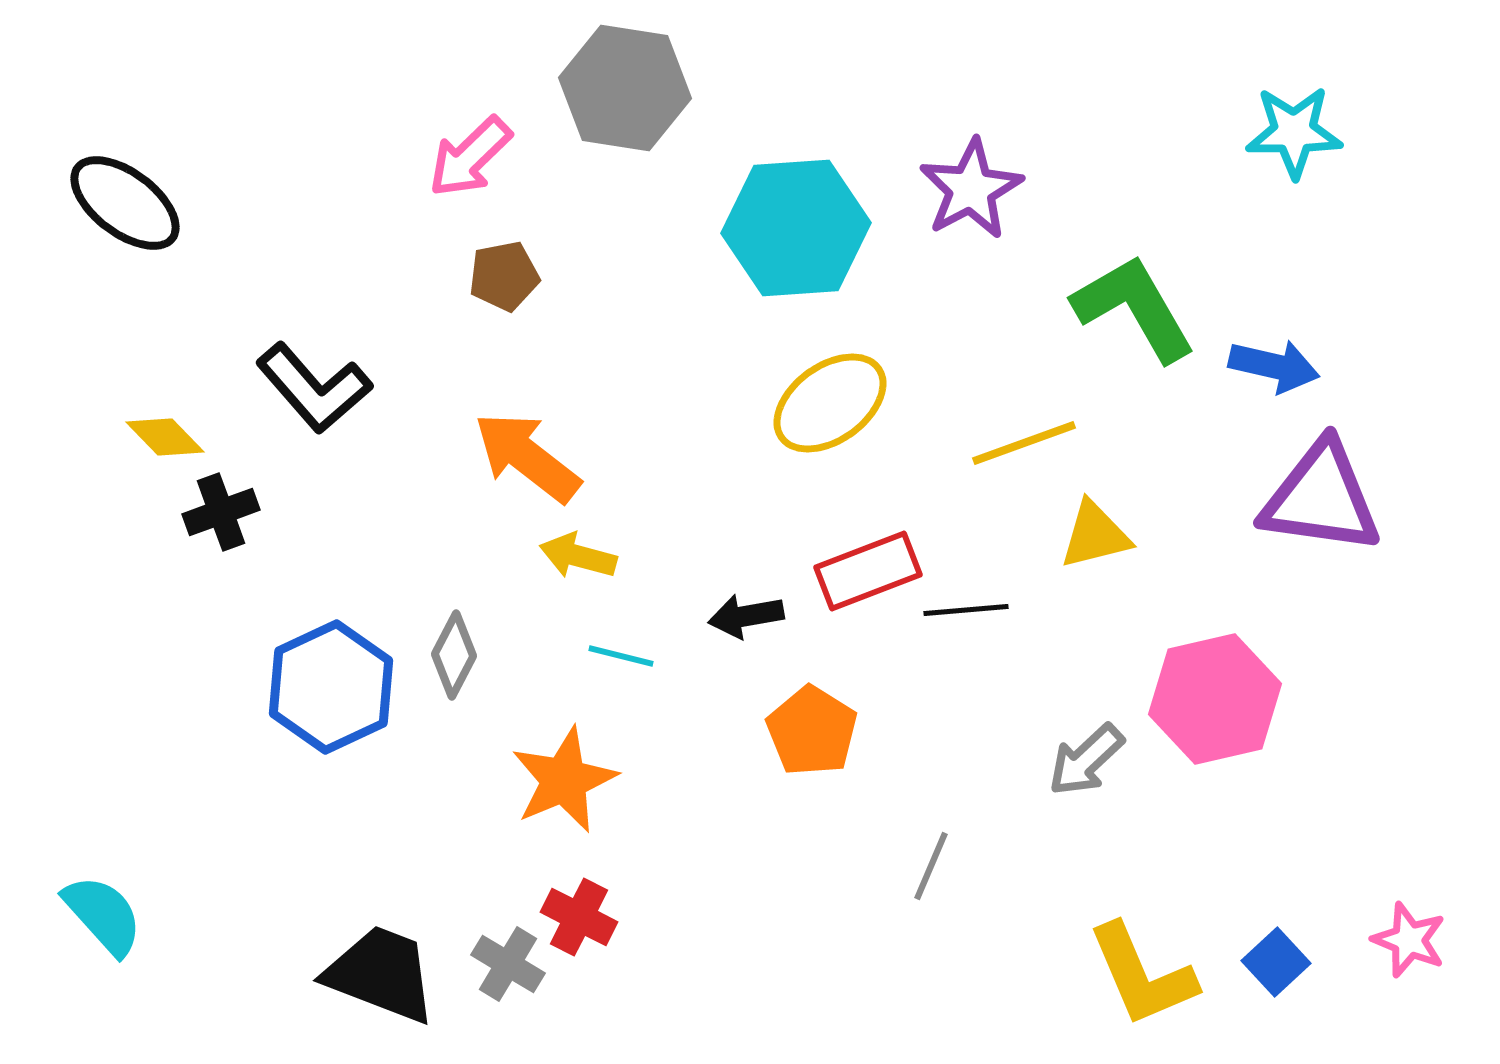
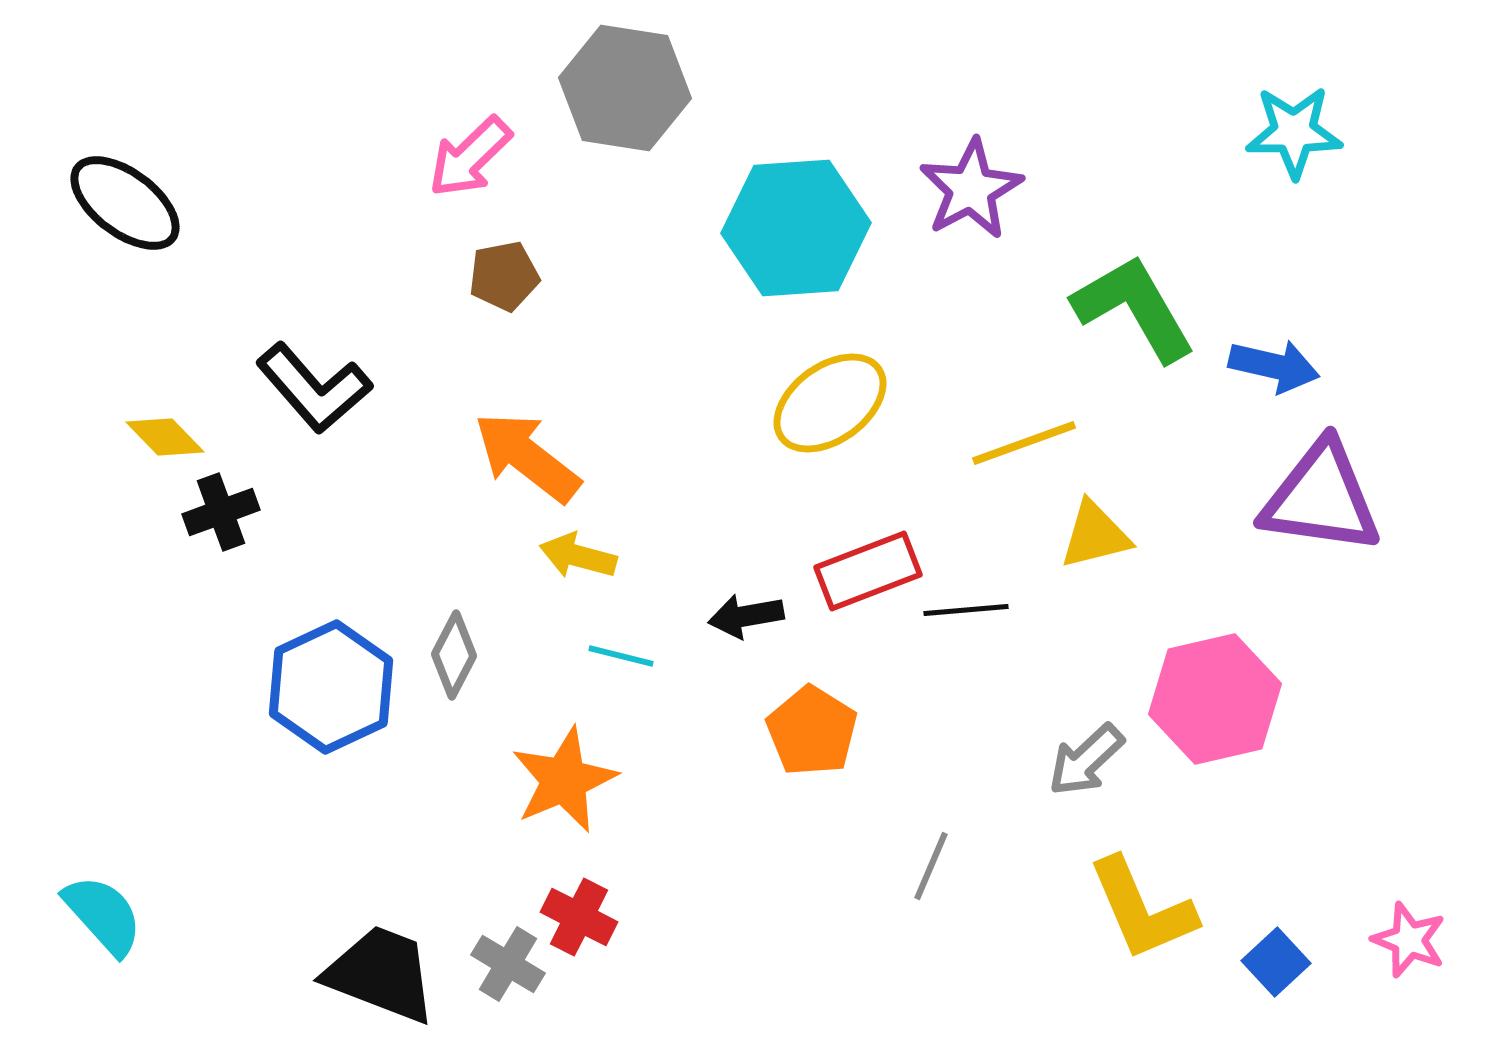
yellow L-shape: moved 66 px up
